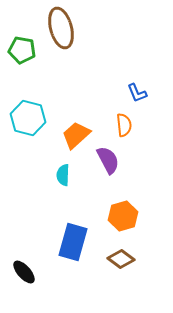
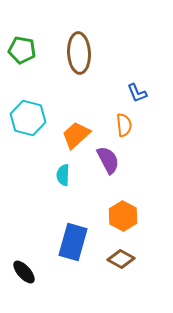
brown ellipse: moved 18 px right, 25 px down; rotated 12 degrees clockwise
orange hexagon: rotated 16 degrees counterclockwise
brown diamond: rotated 8 degrees counterclockwise
